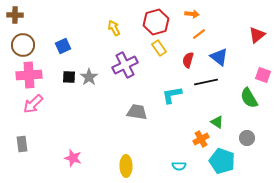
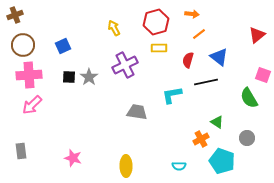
brown cross: rotated 21 degrees counterclockwise
yellow rectangle: rotated 56 degrees counterclockwise
pink arrow: moved 1 px left, 1 px down
gray rectangle: moved 1 px left, 7 px down
